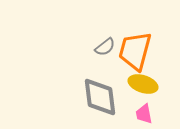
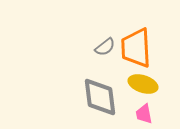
orange trapezoid: moved 1 px right, 3 px up; rotated 18 degrees counterclockwise
